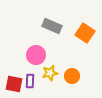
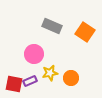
orange square: moved 1 px up
pink circle: moved 2 px left, 1 px up
orange circle: moved 1 px left, 2 px down
purple rectangle: rotated 64 degrees clockwise
